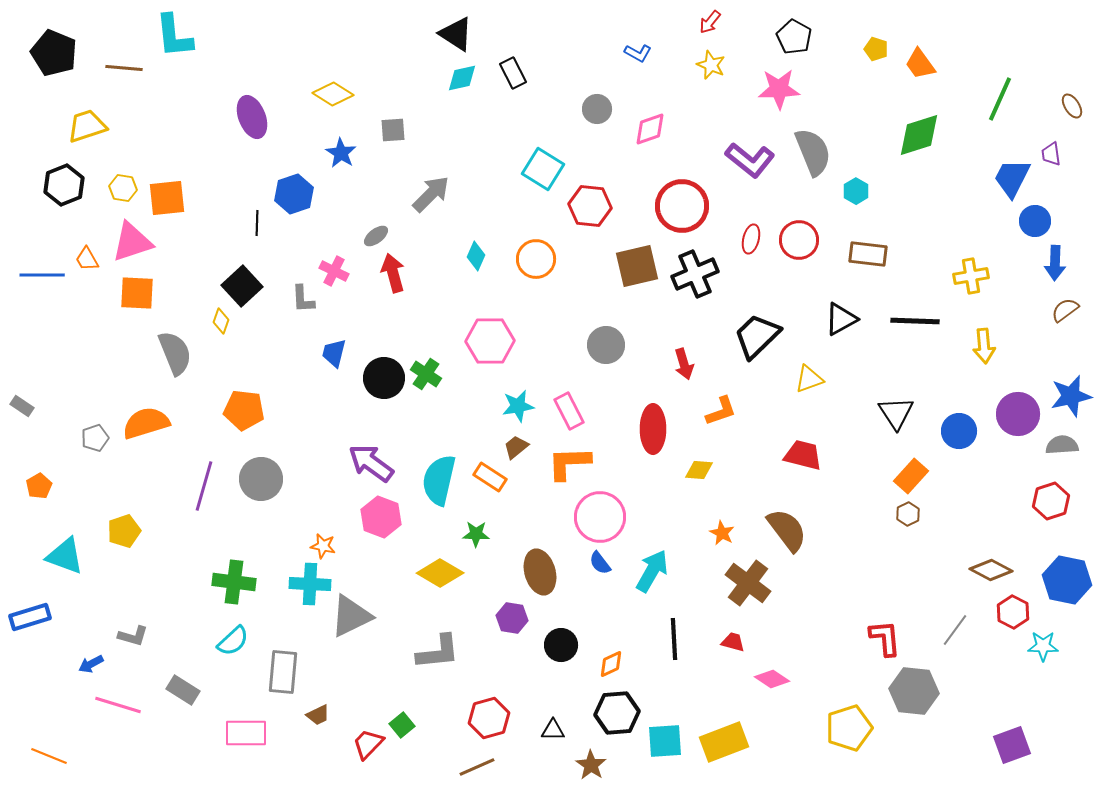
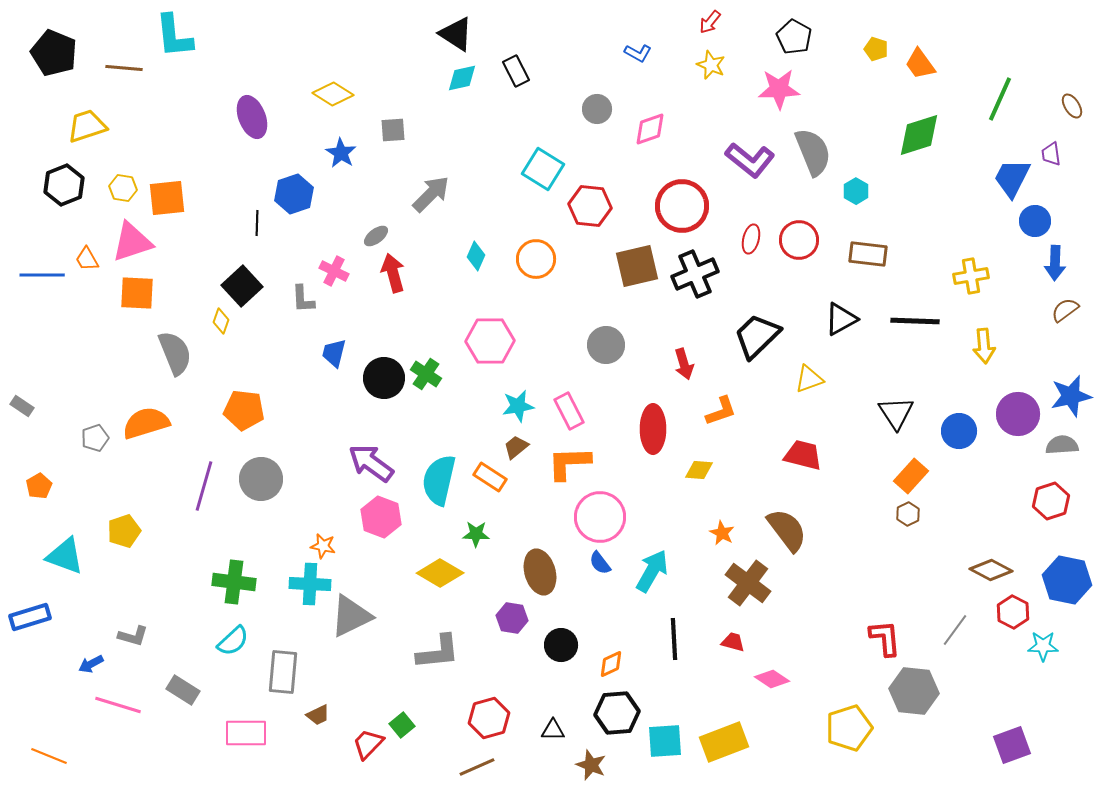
black rectangle at (513, 73): moved 3 px right, 2 px up
brown star at (591, 765): rotated 12 degrees counterclockwise
